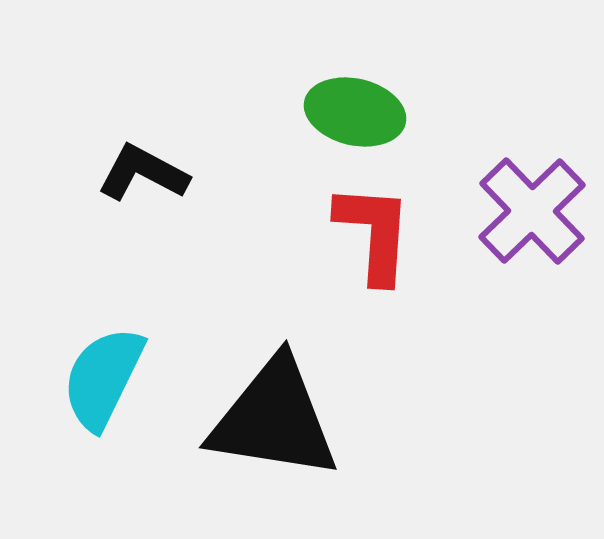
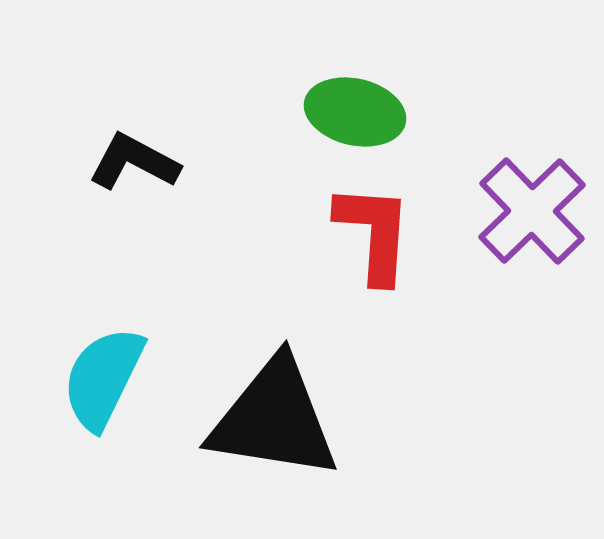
black L-shape: moved 9 px left, 11 px up
